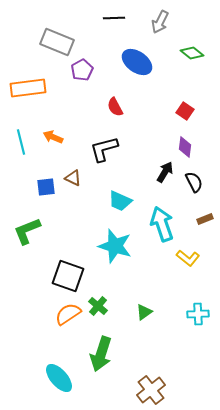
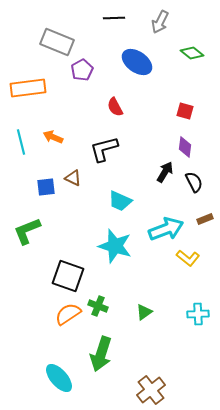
red square: rotated 18 degrees counterclockwise
cyan arrow: moved 4 px right, 5 px down; rotated 88 degrees clockwise
green cross: rotated 18 degrees counterclockwise
